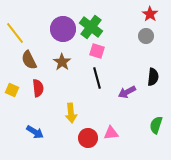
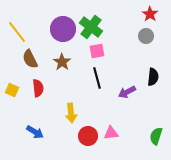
yellow line: moved 2 px right, 1 px up
pink square: rotated 28 degrees counterclockwise
brown semicircle: moved 1 px right, 1 px up
green semicircle: moved 11 px down
red circle: moved 2 px up
